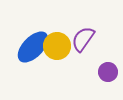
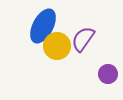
blue ellipse: moved 10 px right, 21 px up; rotated 16 degrees counterclockwise
purple circle: moved 2 px down
